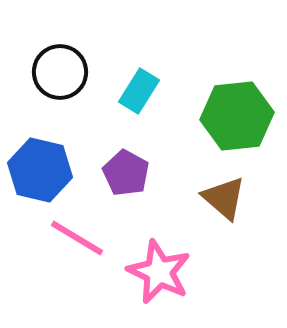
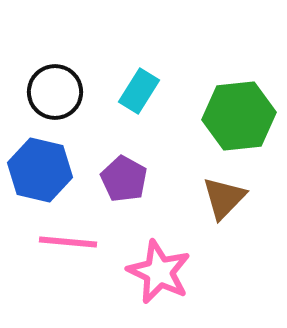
black circle: moved 5 px left, 20 px down
green hexagon: moved 2 px right
purple pentagon: moved 2 px left, 6 px down
brown triangle: rotated 33 degrees clockwise
pink line: moved 9 px left, 4 px down; rotated 26 degrees counterclockwise
